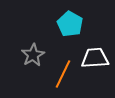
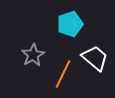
cyan pentagon: rotated 25 degrees clockwise
white trapezoid: rotated 44 degrees clockwise
